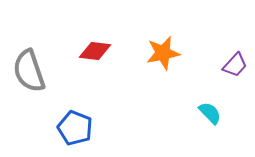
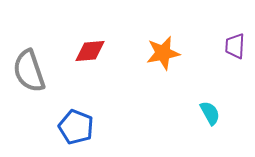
red diamond: moved 5 px left; rotated 12 degrees counterclockwise
purple trapezoid: moved 19 px up; rotated 140 degrees clockwise
cyan semicircle: rotated 15 degrees clockwise
blue pentagon: moved 1 px right, 1 px up
